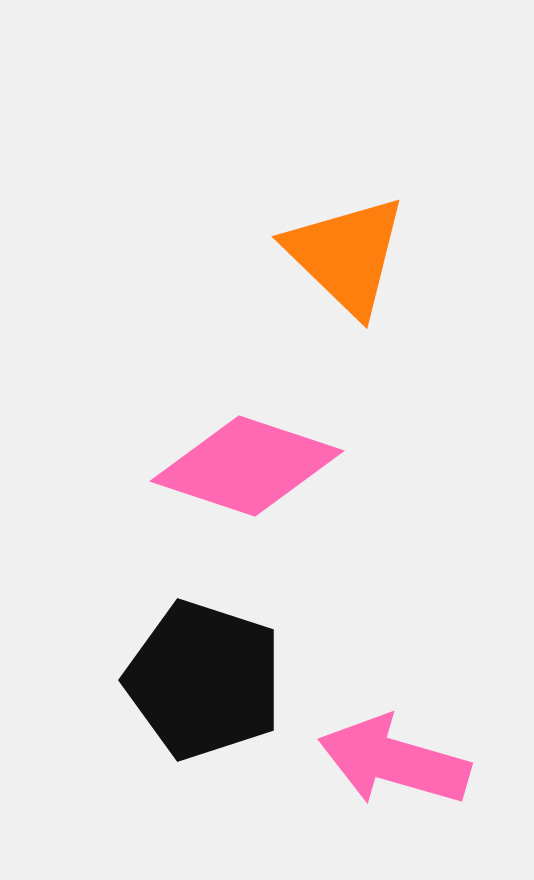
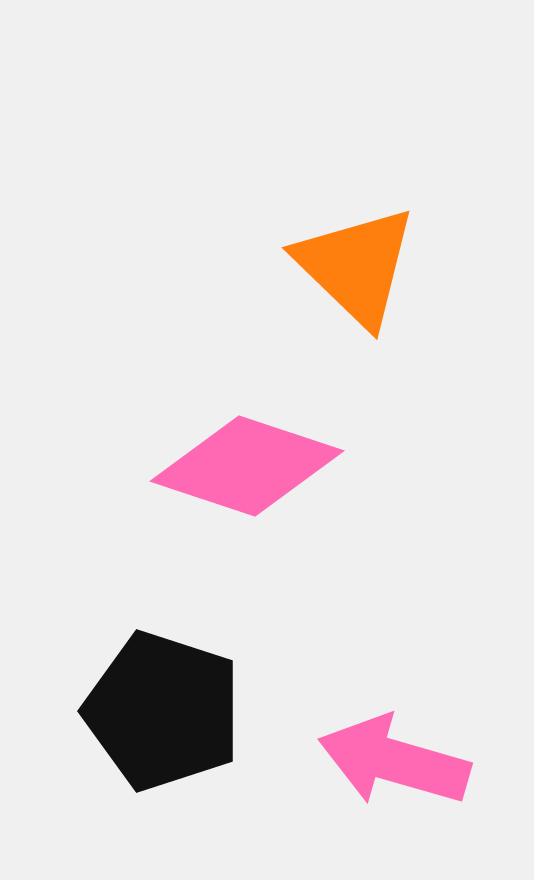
orange triangle: moved 10 px right, 11 px down
black pentagon: moved 41 px left, 31 px down
